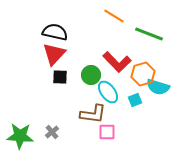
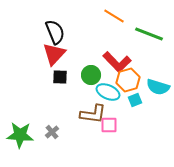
black semicircle: rotated 55 degrees clockwise
orange hexagon: moved 15 px left, 6 px down
cyan ellipse: rotated 30 degrees counterclockwise
pink square: moved 2 px right, 7 px up
green star: moved 1 px up
